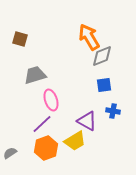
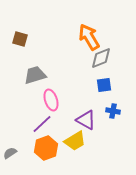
gray diamond: moved 1 px left, 2 px down
purple triangle: moved 1 px left, 1 px up
